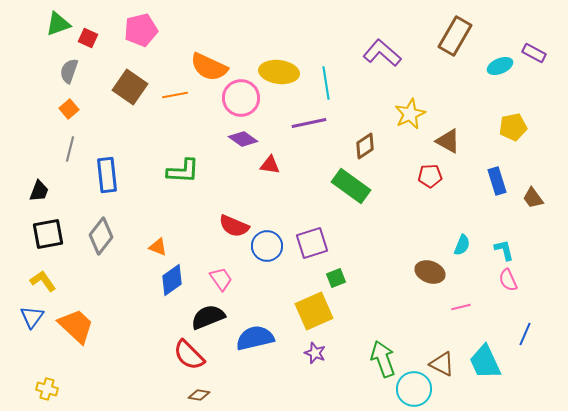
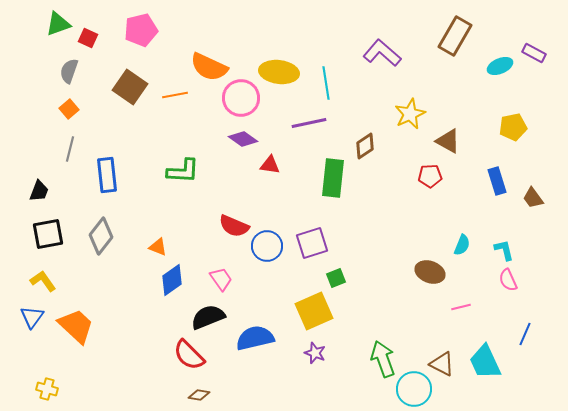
green rectangle at (351, 186): moved 18 px left, 8 px up; rotated 60 degrees clockwise
